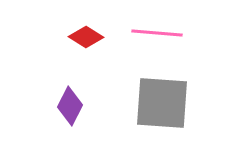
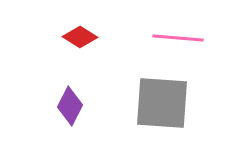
pink line: moved 21 px right, 5 px down
red diamond: moved 6 px left
